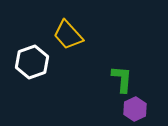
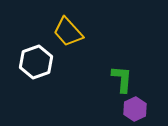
yellow trapezoid: moved 3 px up
white hexagon: moved 4 px right
